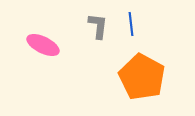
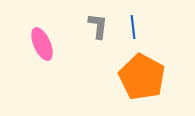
blue line: moved 2 px right, 3 px down
pink ellipse: moved 1 px left, 1 px up; rotated 40 degrees clockwise
